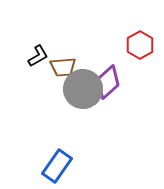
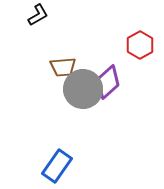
black L-shape: moved 41 px up
